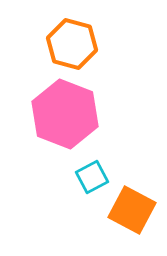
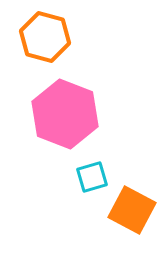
orange hexagon: moved 27 px left, 7 px up
cyan square: rotated 12 degrees clockwise
